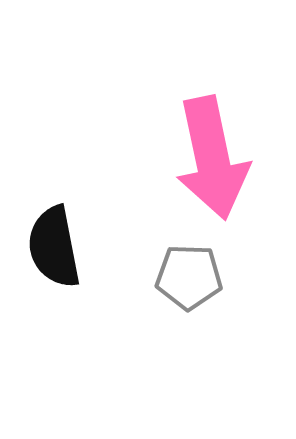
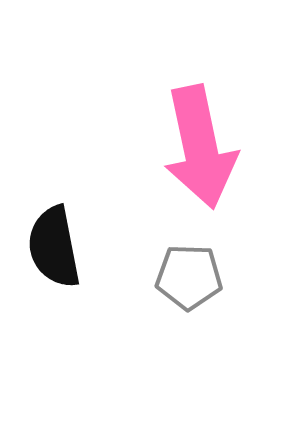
pink arrow: moved 12 px left, 11 px up
